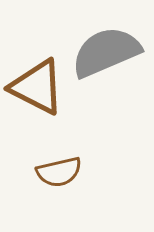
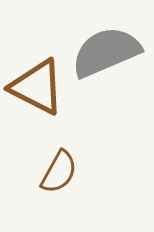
brown semicircle: rotated 48 degrees counterclockwise
